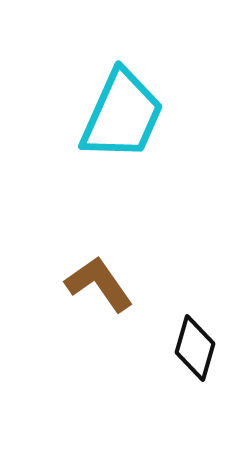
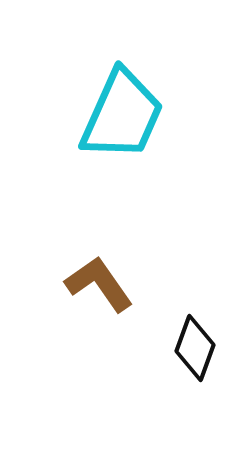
black diamond: rotated 4 degrees clockwise
